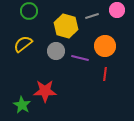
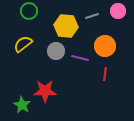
pink circle: moved 1 px right, 1 px down
yellow hexagon: rotated 10 degrees counterclockwise
